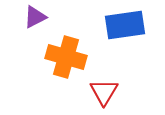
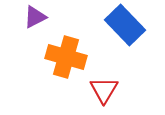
blue rectangle: rotated 54 degrees clockwise
red triangle: moved 2 px up
